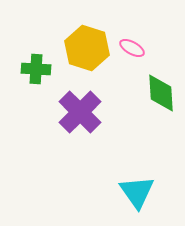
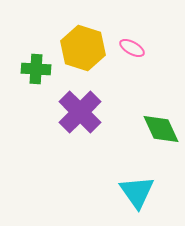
yellow hexagon: moved 4 px left
green diamond: moved 36 px down; rotated 21 degrees counterclockwise
